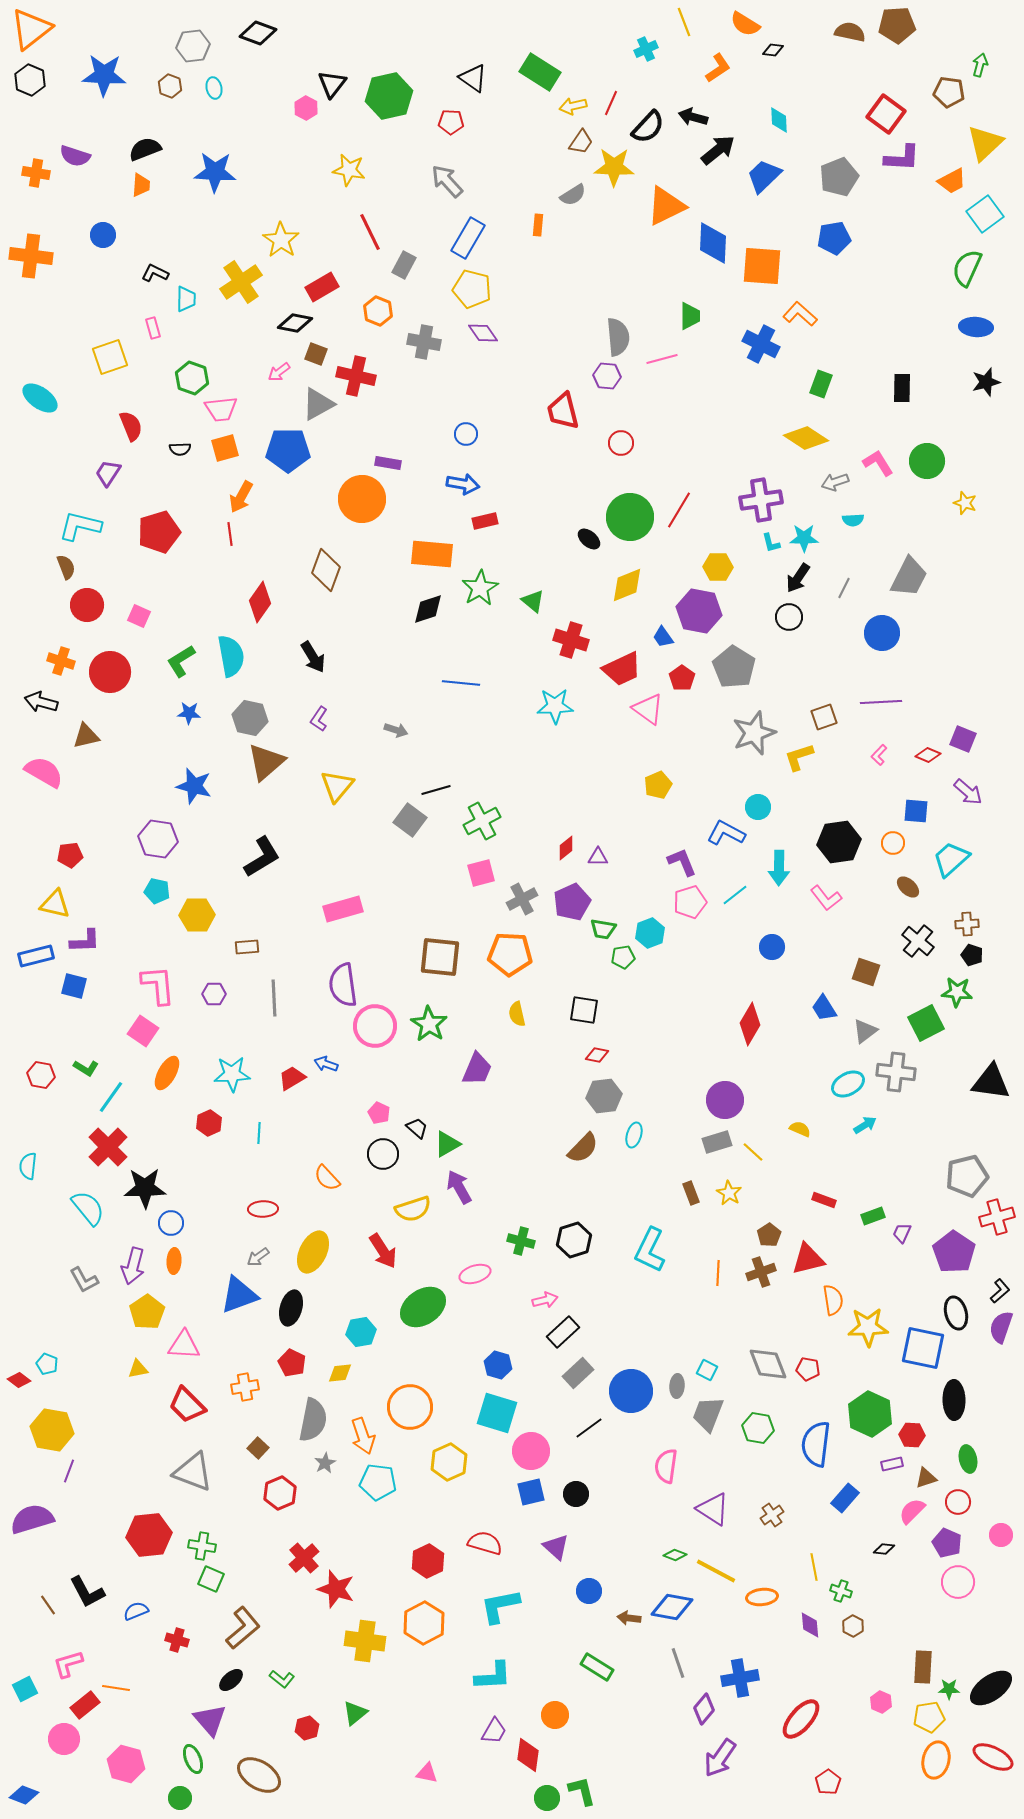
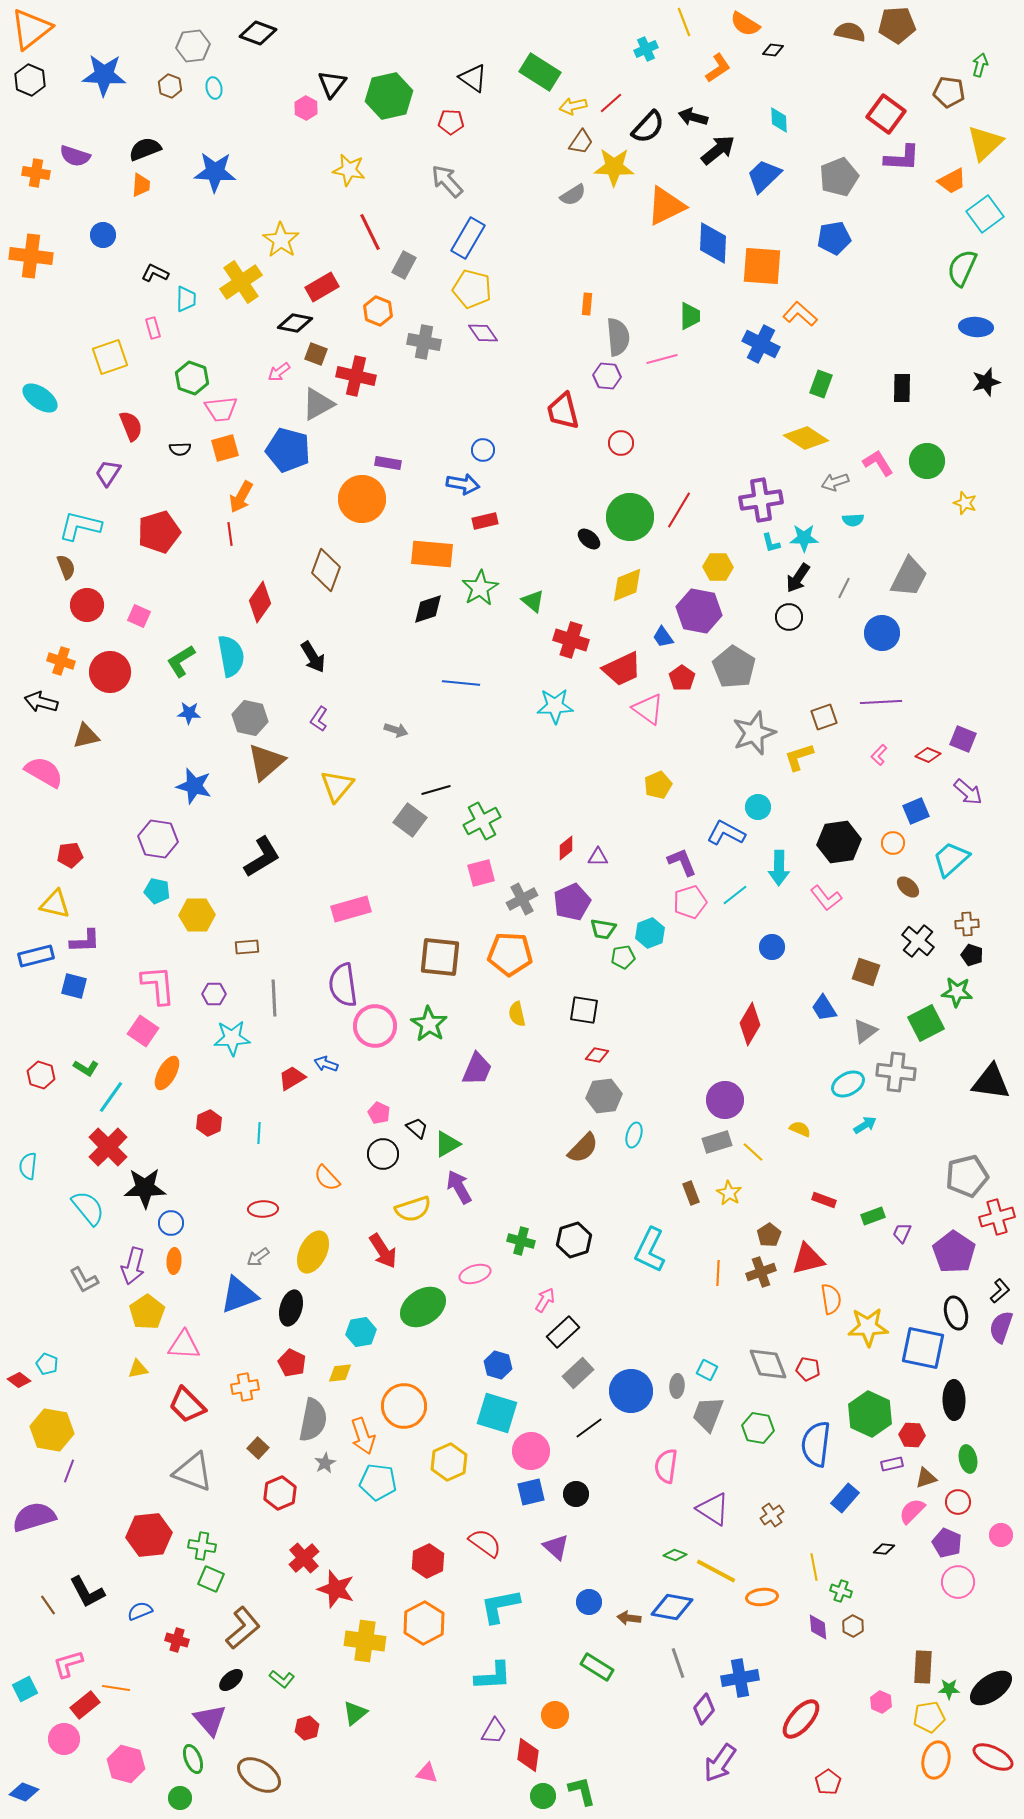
red line at (611, 103): rotated 25 degrees clockwise
orange rectangle at (538, 225): moved 49 px right, 79 px down
green semicircle at (967, 268): moved 5 px left
blue circle at (466, 434): moved 17 px right, 16 px down
blue pentagon at (288, 450): rotated 15 degrees clockwise
blue square at (916, 811): rotated 28 degrees counterclockwise
pink rectangle at (343, 909): moved 8 px right
cyan star at (232, 1074): moved 36 px up
red hexagon at (41, 1075): rotated 8 degrees clockwise
pink arrow at (545, 1300): rotated 45 degrees counterclockwise
orange semicircle at (833, 1300): moved 2 px left, 1 px up
orange circle at (410, 1407): moved 6 px left, 1 px up
purple semicircle at (32, 1519): moved 2 px right, 2 px up
red semicircle at (485, 1543): rotated 20 degrees clockwise
blue circle at (589, 1591): moved 11 px down
blue semicircle at (136, 1611): moved 4 px right
purple diamond at (810, 1625): moved 8 px right, 2 px down
purple arrow at (720, 1758): moved 5 px down
blue diamond at (24, 1795): moved 3 px up
green circle at (547, 1798): moved 4 px left, 2 px up
